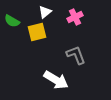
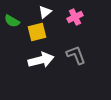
white arrow: moved 15 px left, 20 px up; rotated 45 degrees counterclockwise
